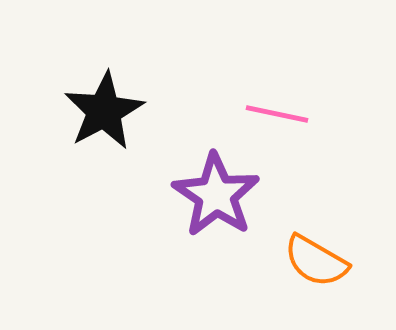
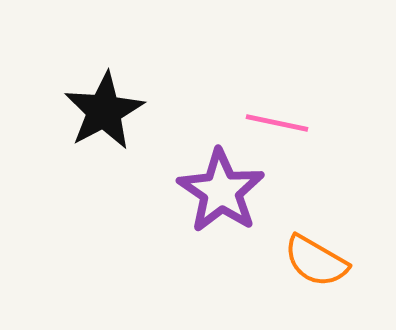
pink line: moved 9 px down
purple star: moved 5 px right, 4 px up
